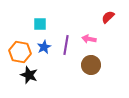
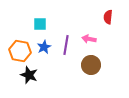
red semicircle: rotated 40 degrees counterclockwise
orange hexagon: moved 1 px up
